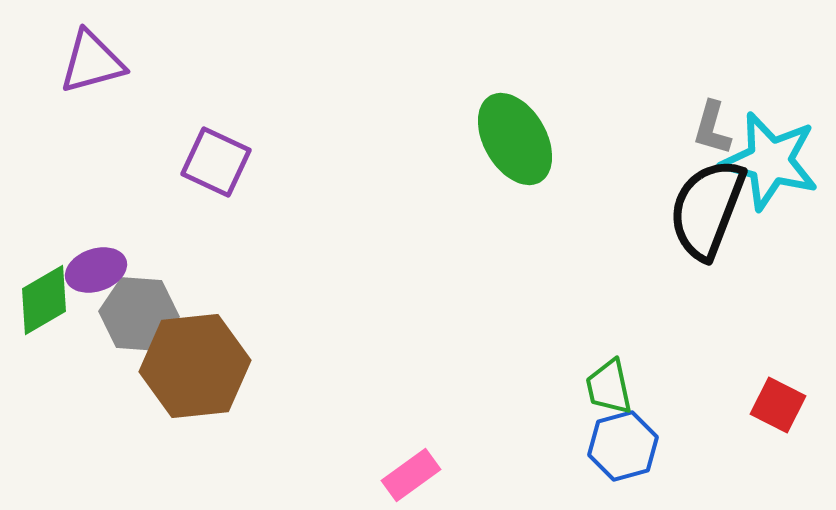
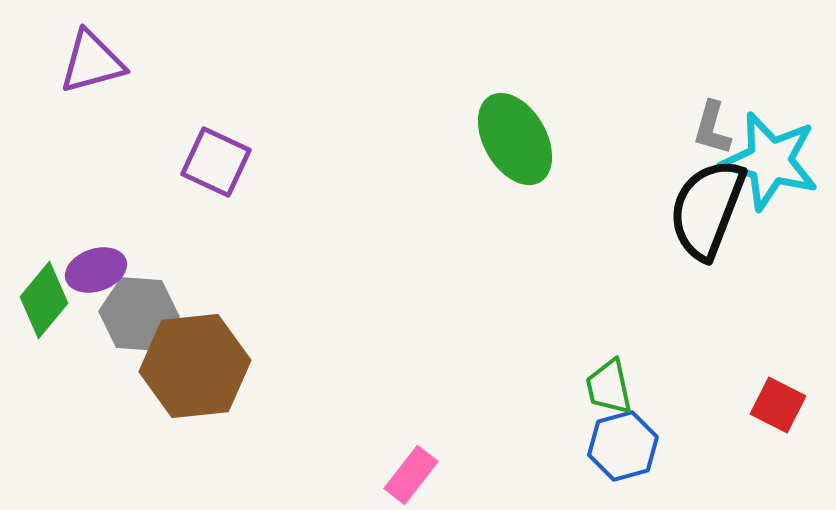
green diamond: rotated 20 degrees counterclockwise
pink rectangle: rotated 16 degrees counterclockwise
